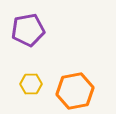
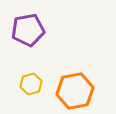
yellow hexagon: rotated 15 degrees counterclockwise
